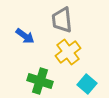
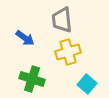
blue arrow: moved 2 px down
yellow cross: rotated 20 degrees clockwise
green cross: moved 8 px left, 2 px up
